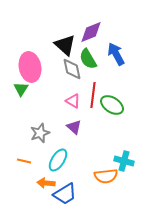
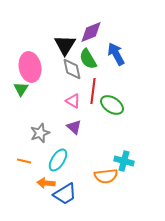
black triangle: rotated 20 degrees clockwise
red line: moved 4 px up
